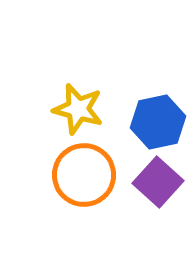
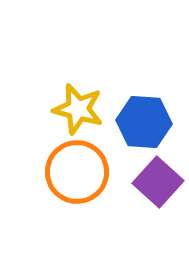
blue hexagon: moved 14 px left; rotated 16 degrees clockwise
orange circle: moved 7 px left, 3 px up
